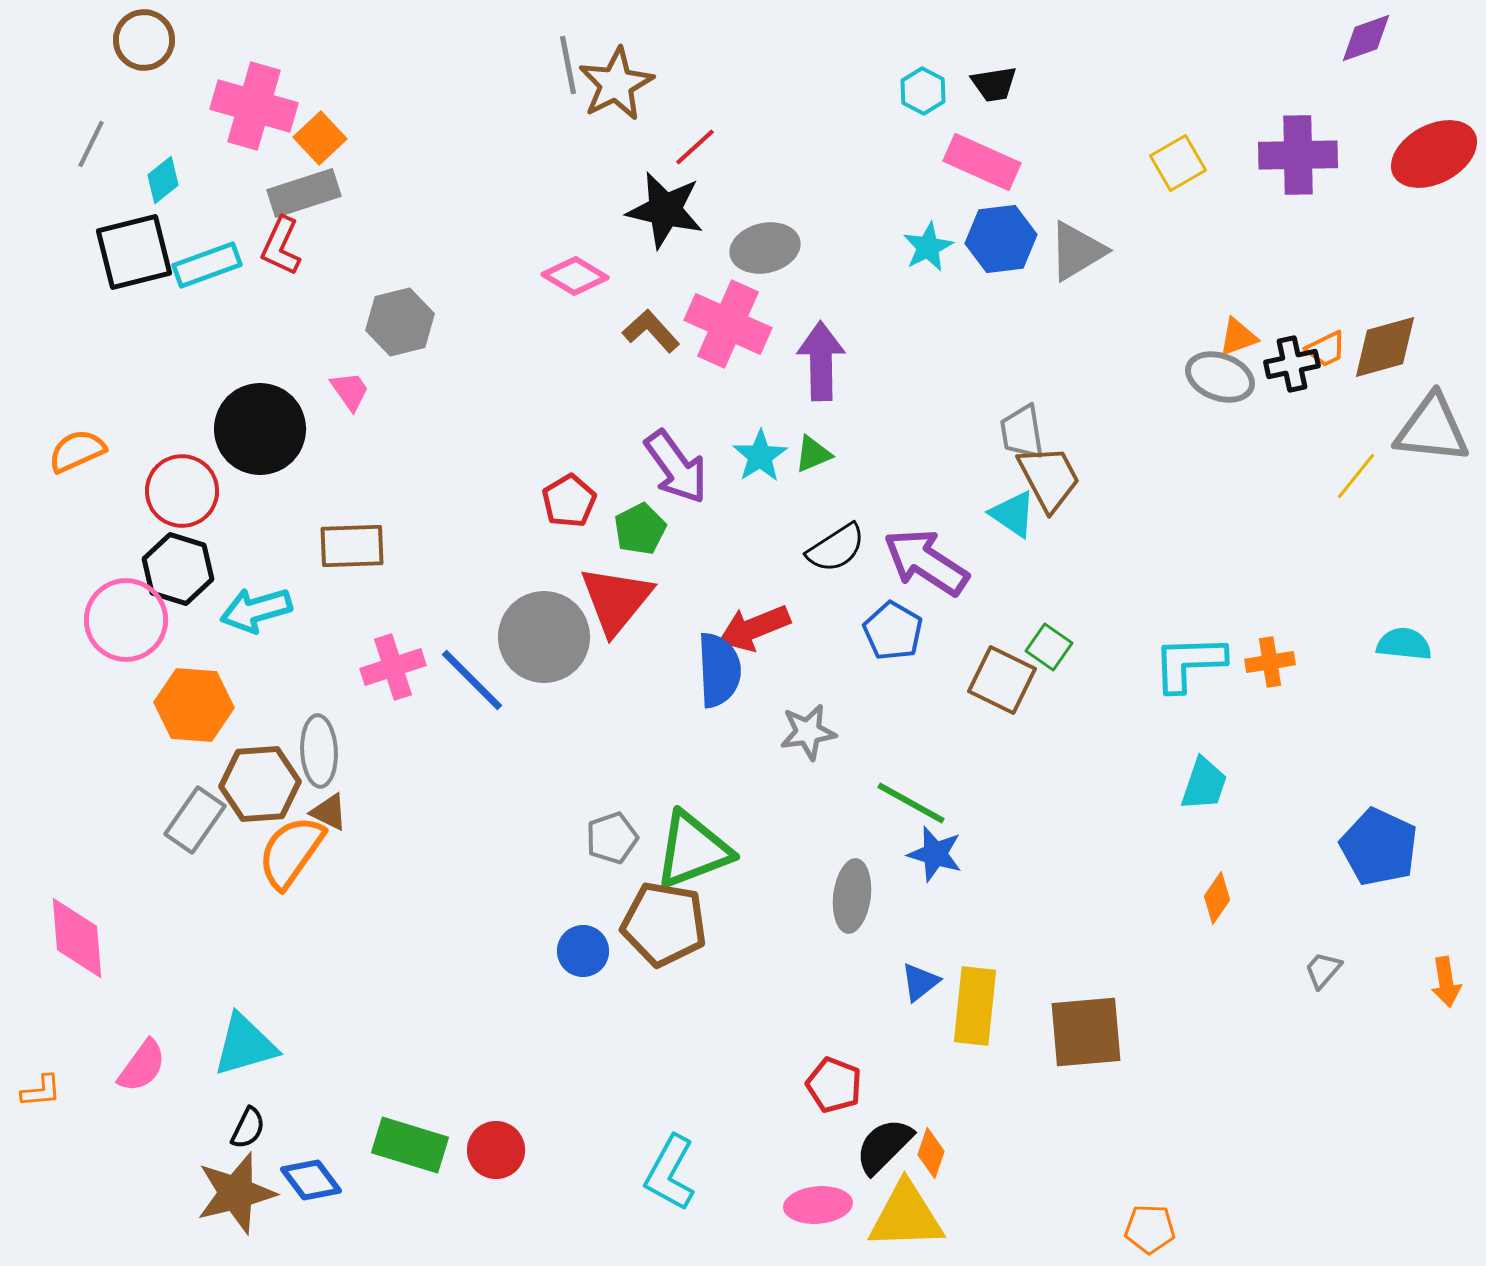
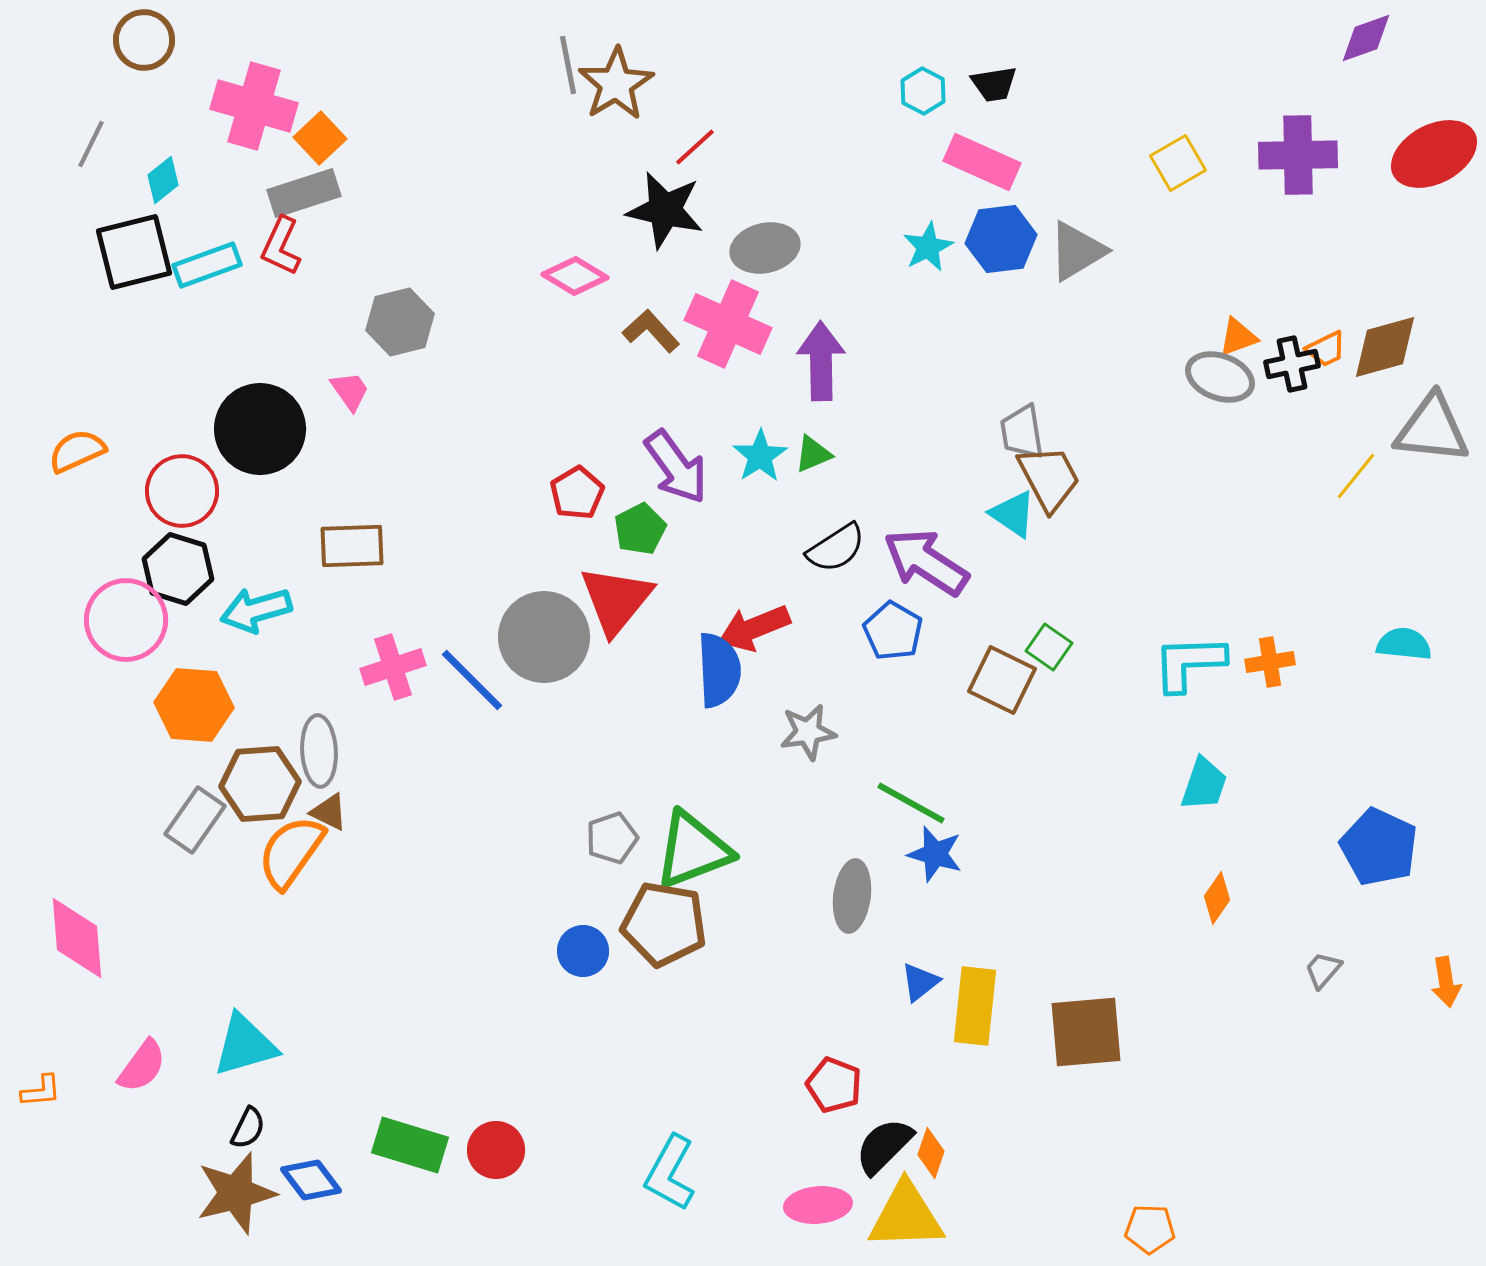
brown star at (616, 84): rotated 4 degrees counterclockwise
red pentagon at (569, 501): moved 8 px right, 8 px up
